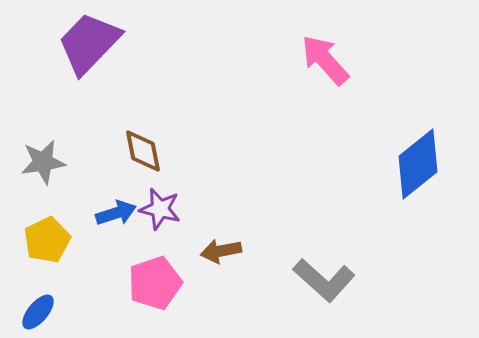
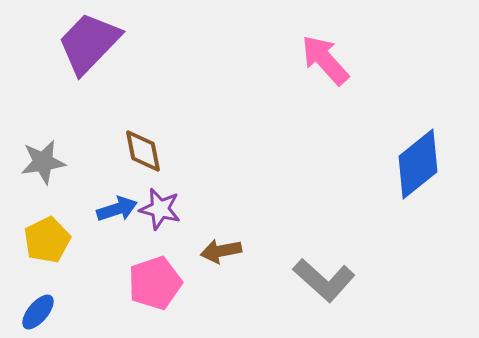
blue arrow: moved 1 px right, 4 px up
